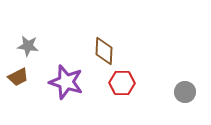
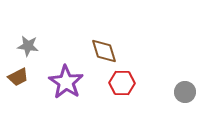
brown diamond: rotated 20 degrees counterclockwise
purple star: rotated 16 degrees clockwise
